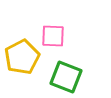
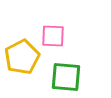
green square: rotated 16 degrees counterclockwise
